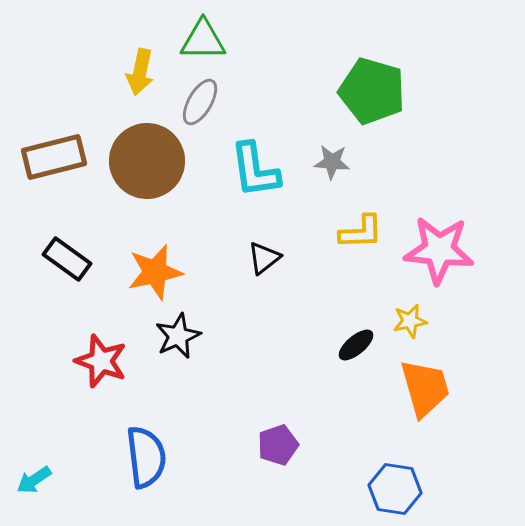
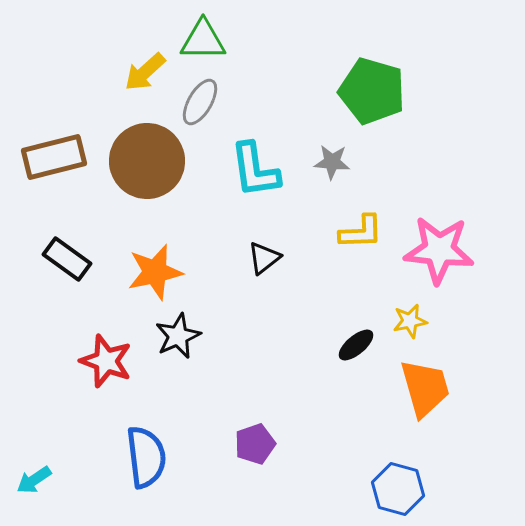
yellow arrow: moved 5 px right; rotated 36 degrees clockwise
red star: moved 5 px right
purple pentagon: moved 23 px left, 1 px up
blue hexagon: moved 3 px right; rotated 6 degrees clockwise
